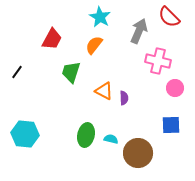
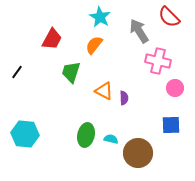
gray arrow: rotated 55 degrees counterclockwise
